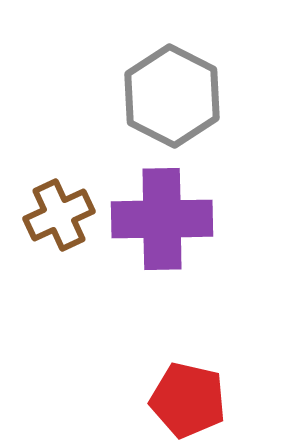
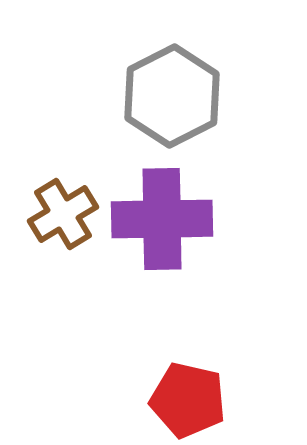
gray hexagon: rotated 6 degrees clockwise
brown cross: moved 4 px right, 1 px up; rotated 6 degrees counterclockwise
